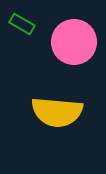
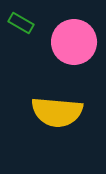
green rectangle: moved 1 px left, 1 px up
